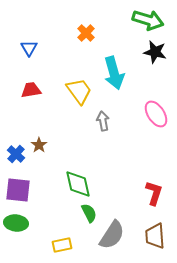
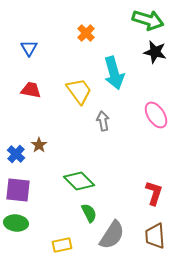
red trapezoid: rotated 20 degrees clockwise
pink ellipse: moved 1 px down
green diamond: moved 1 px right, 3 px up; rotated 32 degrees counterclockwise
